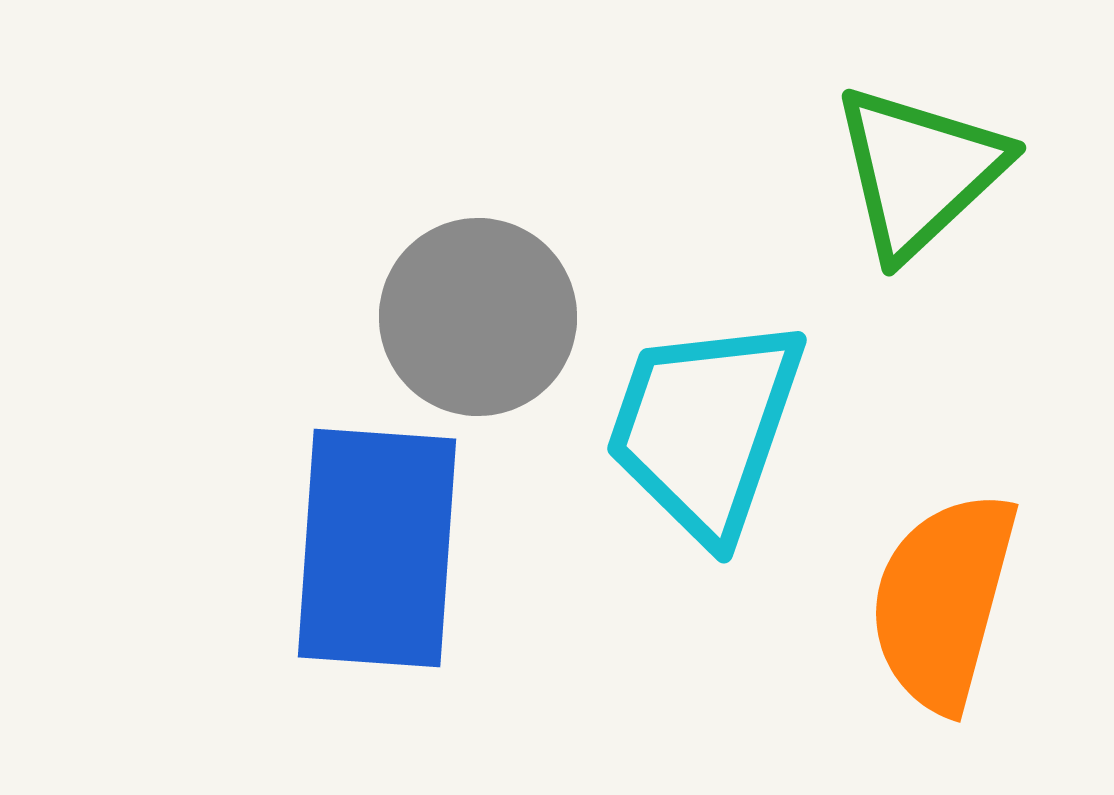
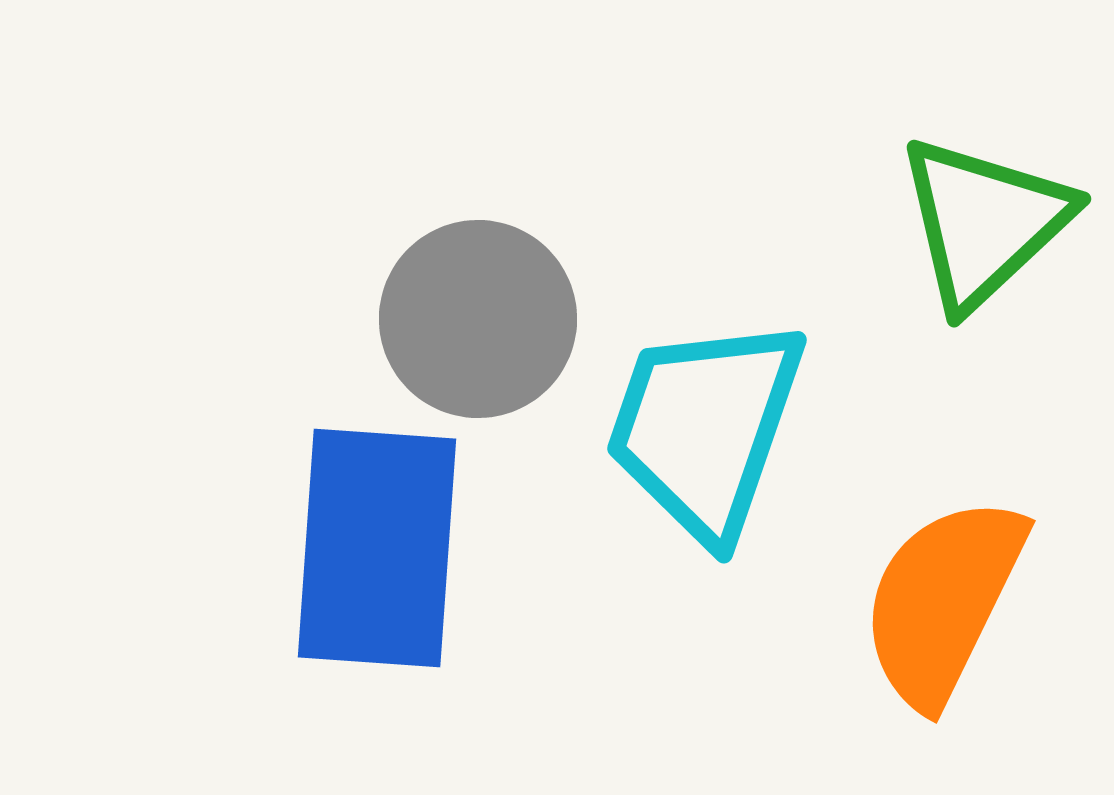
green triangle: moved 65 px right, 51 px down
gray circle: moved 2 px down
orange semicircle: rotated 11 degrees clockwise
